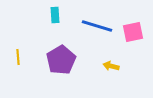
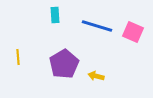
pink square: rotated 35 degrees clockwise
purple pentagon: moved 3 px right, 4 px down
yellow arrow: moved 15 px left, 10 px down
